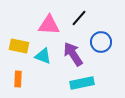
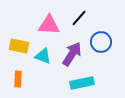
purple arrow: moved 1 px left; rotated 65 degrees clockwise
